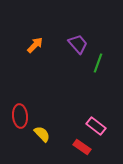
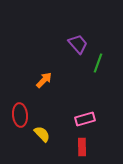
orange arrow: moved 9 px right, 35 px down
red ellipse: moved 1 px up
pink rectangle: moved 11 px left, 7 px up; rotated 54 degrees counterclockwise
red rectangle: rotated 54 degrees clockwise
